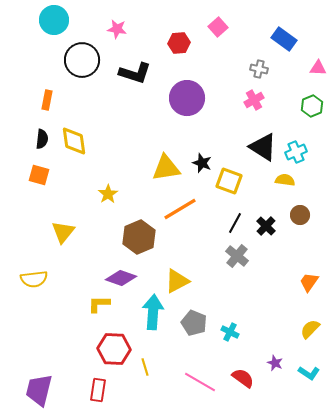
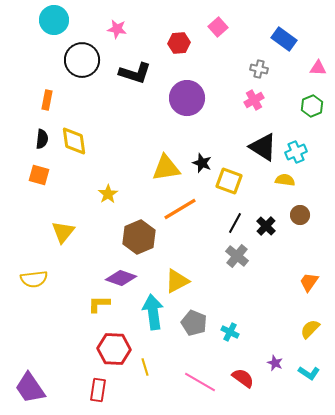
cyan arrow at (153, 312): rotated 12 degrees counterclockwise
purple trapezoid at (39, 390): moved 9 px left, 2 px up; rotated 48 degrees counterclockwise
